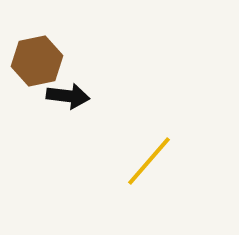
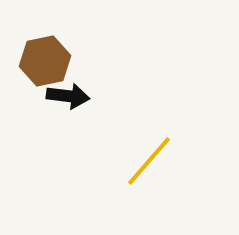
brown hexagon: moved 8 px right
